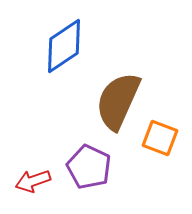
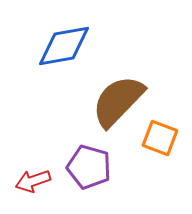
blue diamond: rotated 24 degrees clockwise
brown semicircle: rotated 20 degrees clockwise
purple pentagon: rotated 9 degrees counterclockwise
